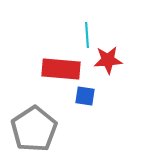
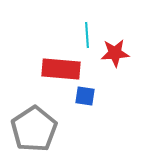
red star: moved 7 px right, 7 px up
